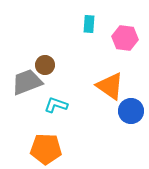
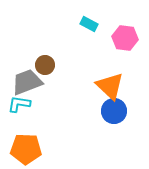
cyan rectangle: rotated 66 degrees counterclockwise
orange triangle: rotated 8 degrees clockwise
cyan L-shape: moved 37 px left, 1 px up; rotated 10 degrees counterclockwise
blue circle: moved 17 px left
orange pentagon: moved 20 px left
